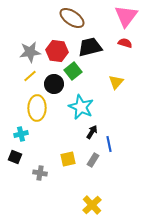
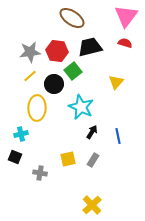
blue line: moved 9 px right, 8 px up
